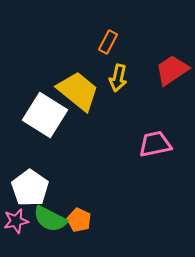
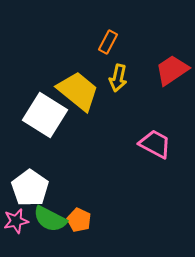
pink trapezoid: rotated 40 degrees clockwise
